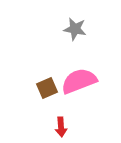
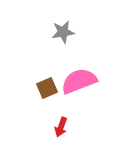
gray star: moved 12 px left, 3 px down; rotated 20 degrees counterclockwise
red arrow: rotated 24 degrees clockwise
